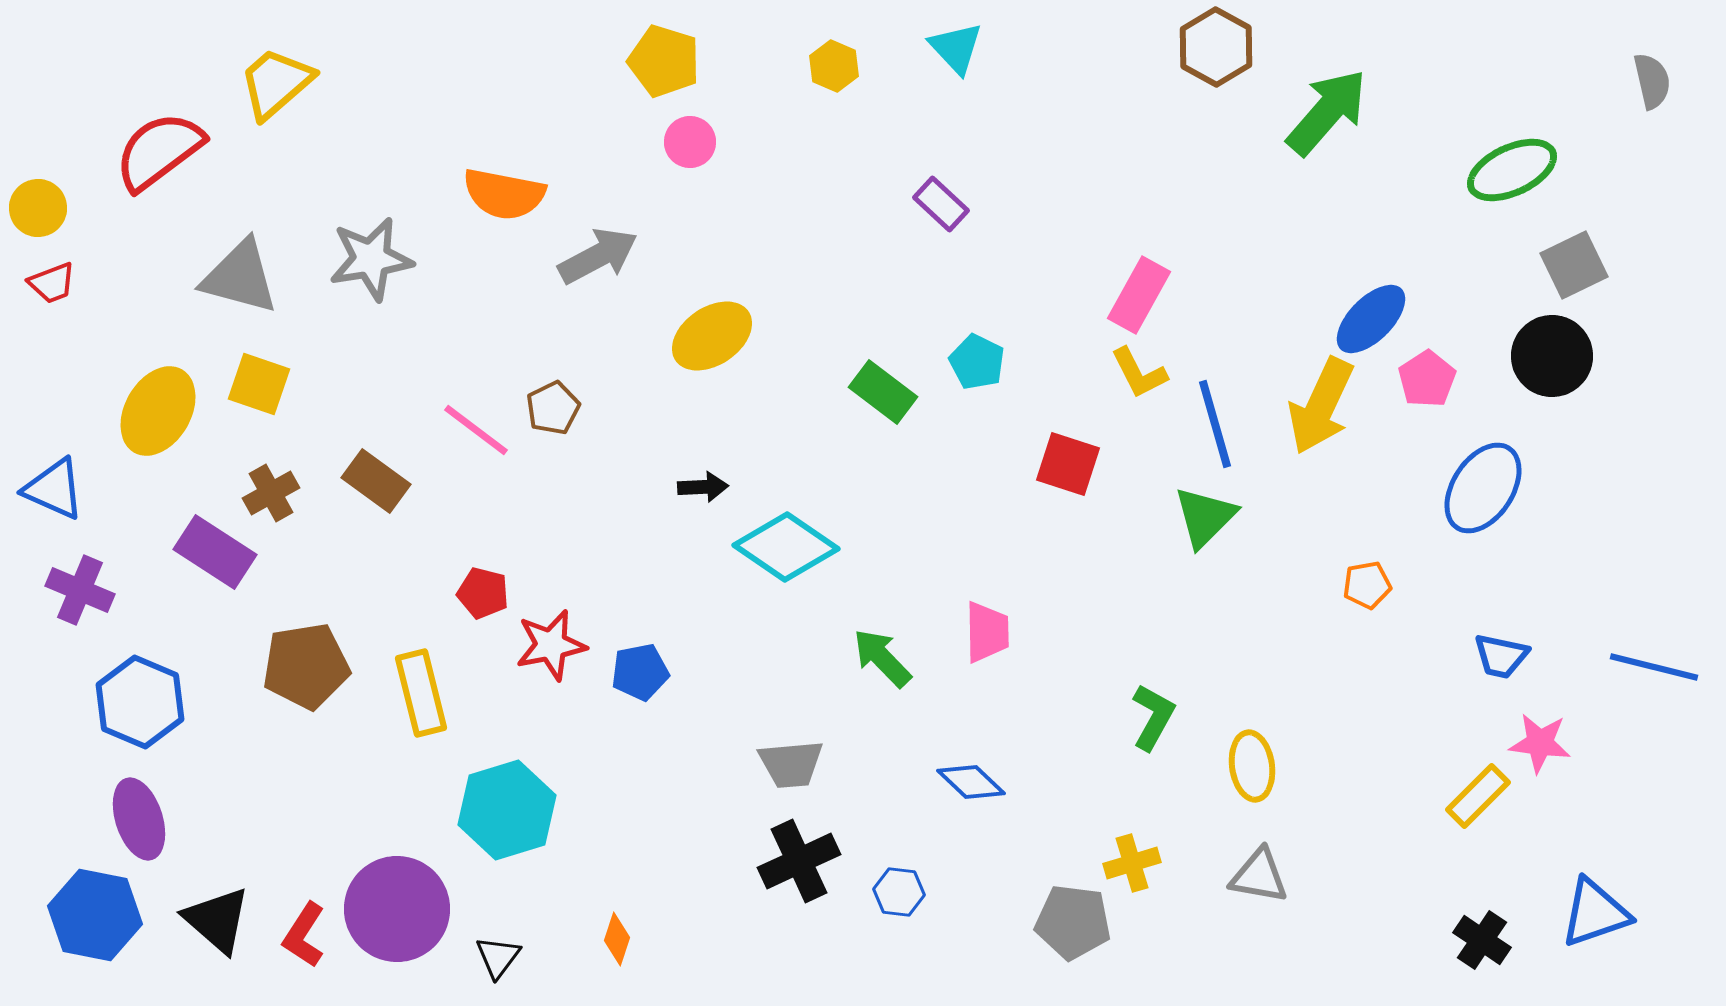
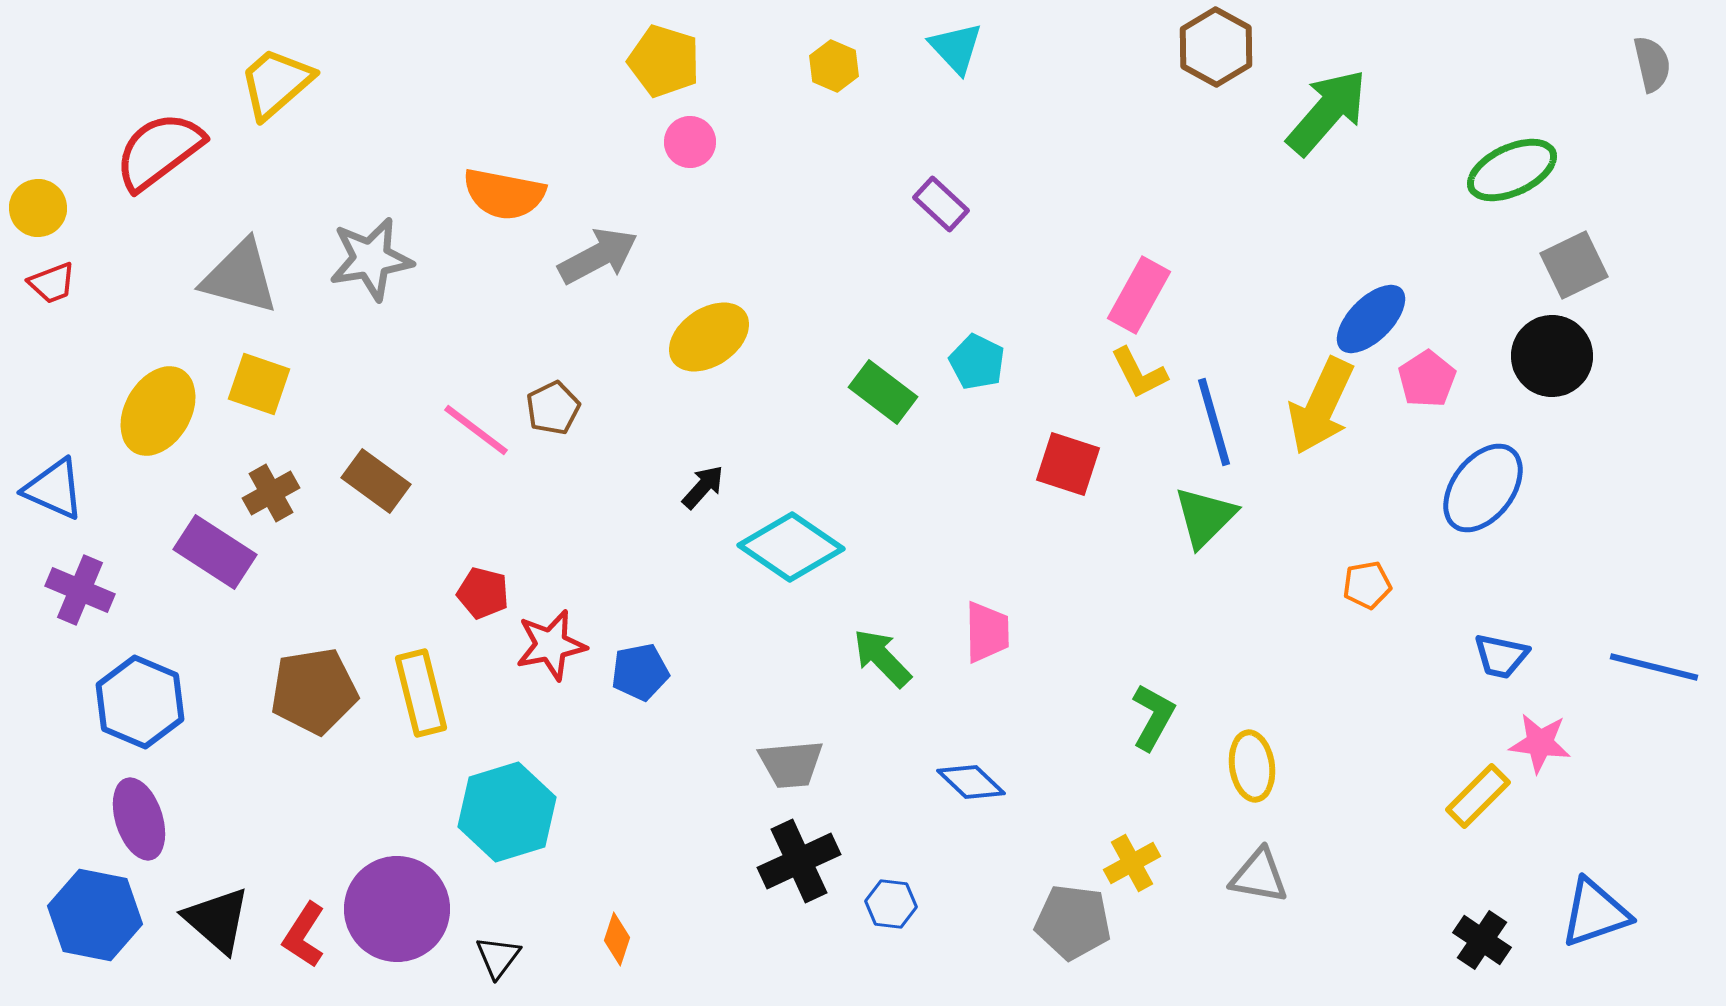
gray semicircle at (1652, 81): moved 17 px up
yellow ellipse at (712, 336): moved 3 px left, 1 px down
blue line at (1215, 424): moved 1 px left, 2 px up
black arrow at (703, 487): rotated 45 degrees counterclockwise
blue ellipse at (1483, 488): rotated 4 degrees clockwise
cyan diamond at (786, 547): moved 5 px right
brown pentagon at (306, 666): moved 8 px right, 25 px down
cyan hexagon at (507, 810): moved 2 px down
yellow cross at (1132, 863): rotated 12 degrees counterclockwise
blue hexagon at (899, 892): moved 8 px left, 12 px down
